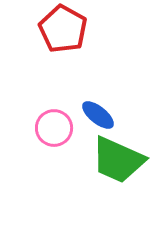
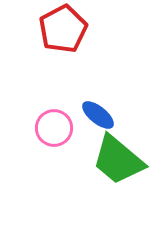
red pentagon: rotated 15 degrees clockwise
green trapezoid: rotated 16 degrees clockwise
